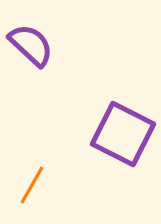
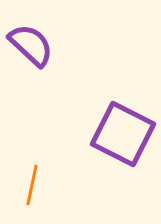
orange line: rotated 18 degrees counterclockwise
